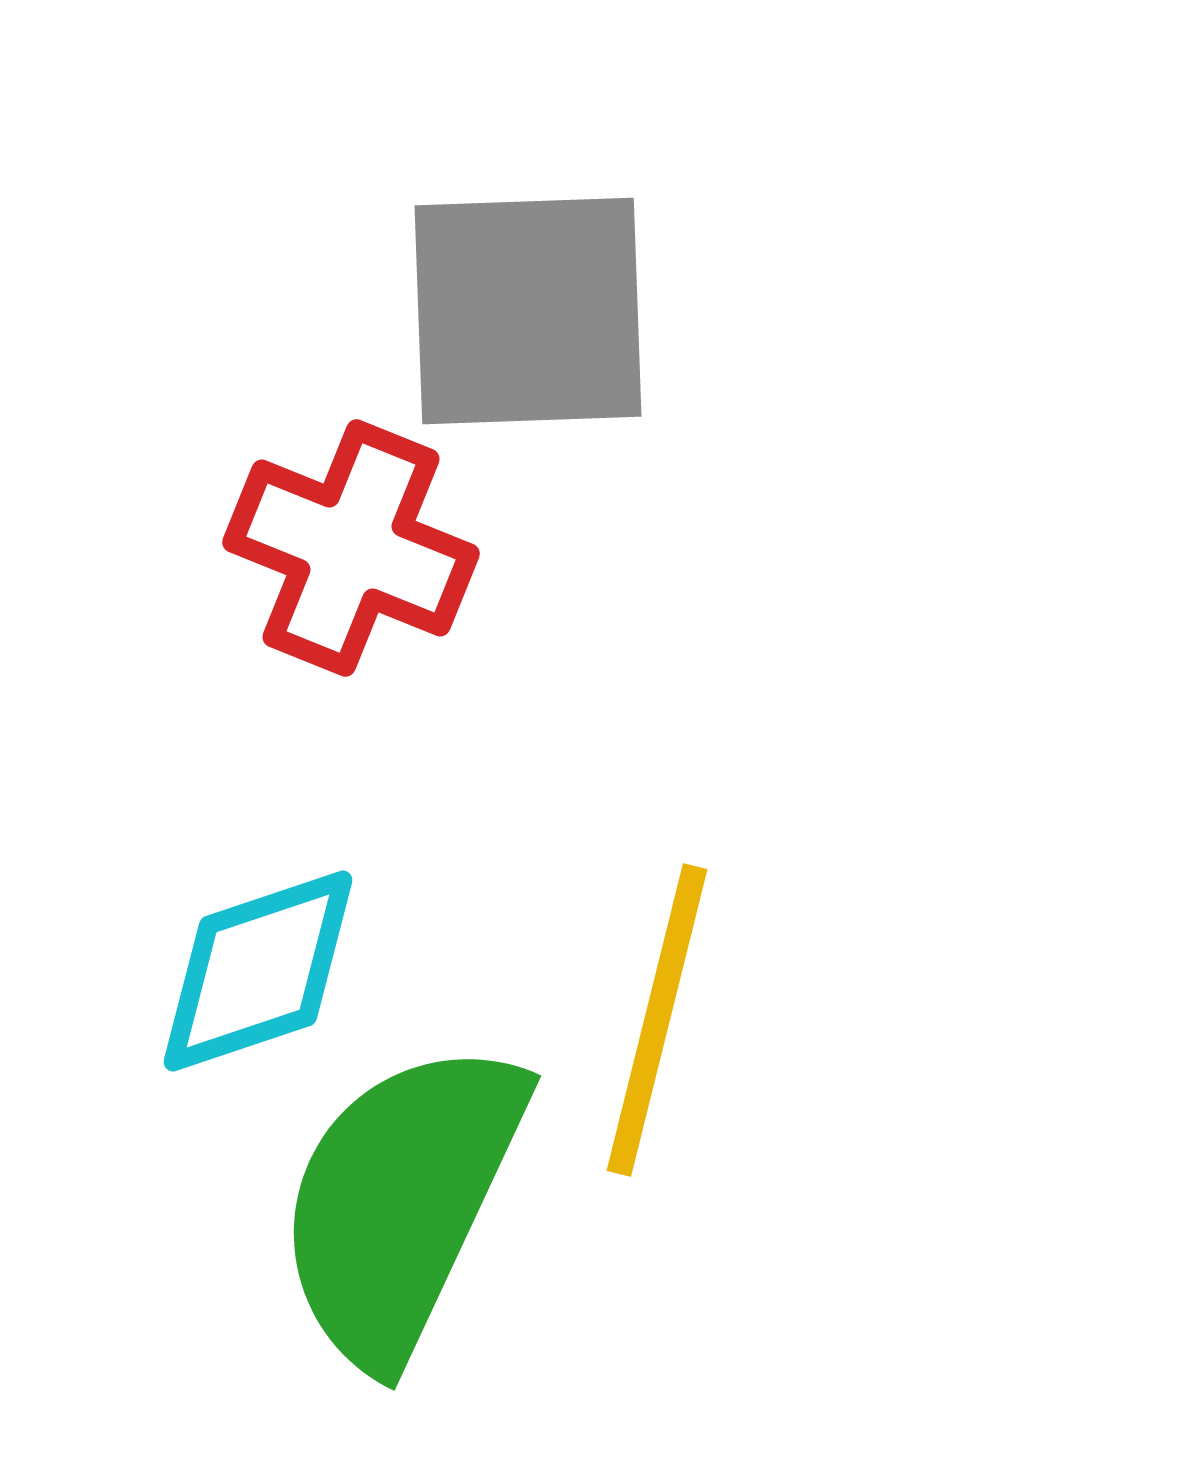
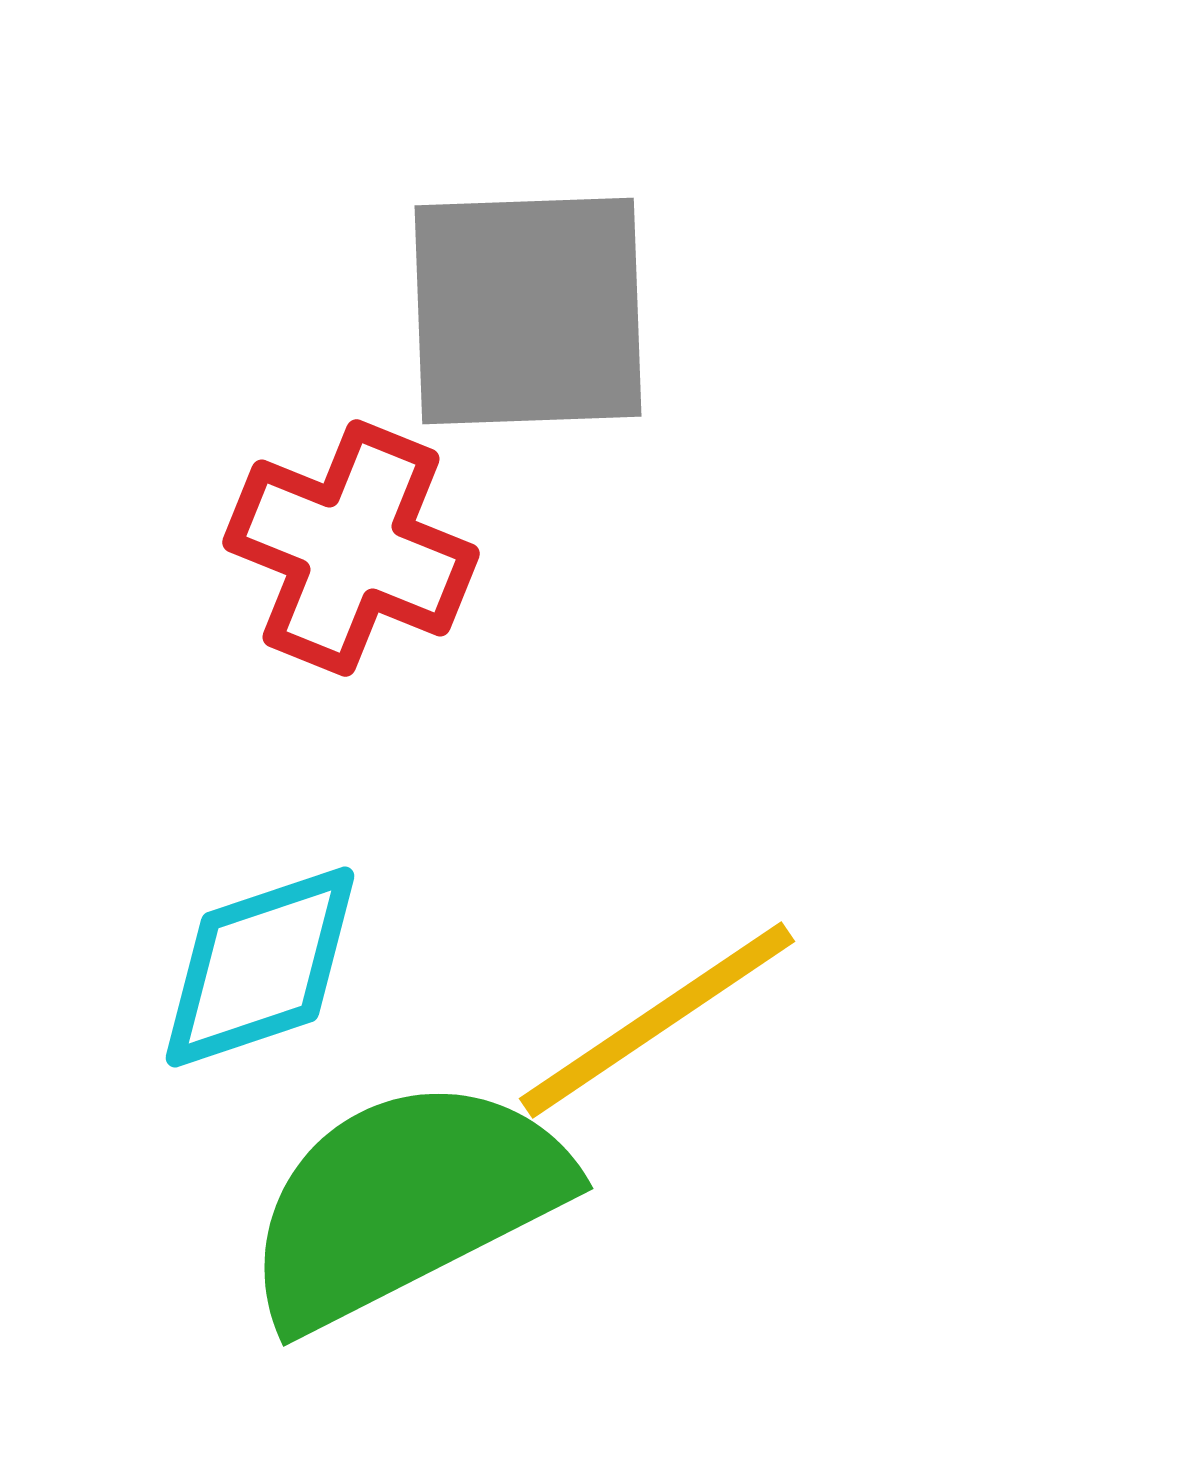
cyan diamond: moved 2 px right, 4 px up
yellow line: rotated 42 degrees clockwise
green semicircle: moved 4 px right; rotated 38 degrees clockwise
